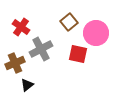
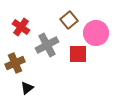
brown square: moved 2 px up
gray cross: moved 6 px right, 4 px up
red square: rotated 12 degrees counterclockwise
black triangle: moved 3 px down
